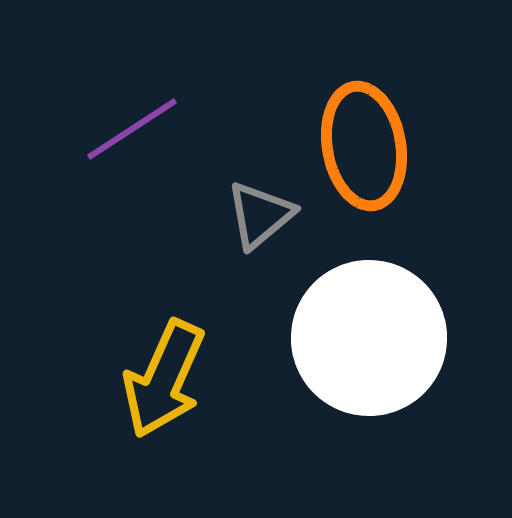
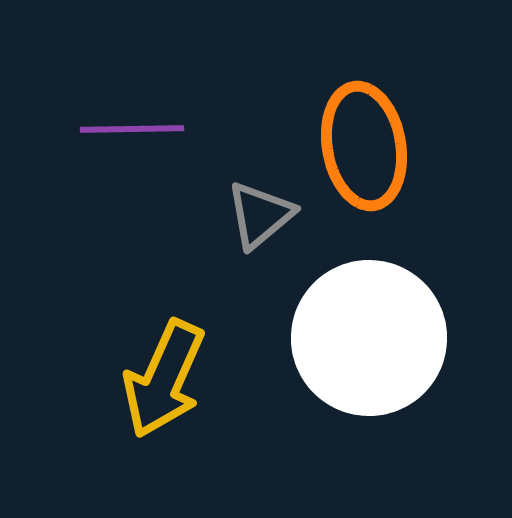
purple line: rotated 32 degrees clockwise
